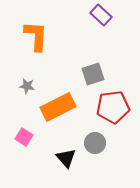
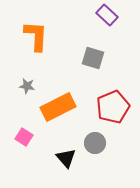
purple rectangle: moved 6 px right
gray square: moved 16 px up; rotated 35 degrees clockwise
red pentagon: rotated 16 degrees counterclockwise
